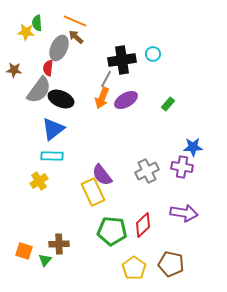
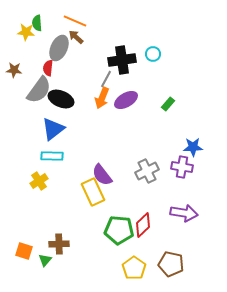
green pentagon: moved 7 px right, 1 px up
